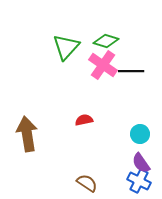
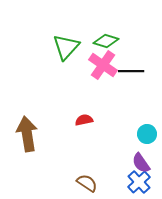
cyan circle: moved 7 px right
blue cross: moved 1 px down; rotated 20 degrees clockwise
